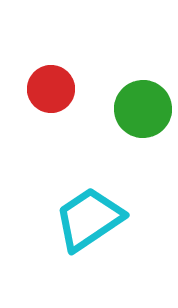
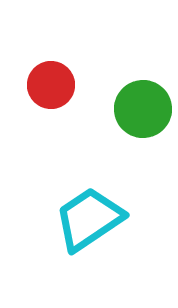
red circle: moved 4 px up
